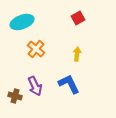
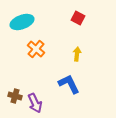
red square: rotated 32 degrees counterclockwise
purple arrow: moved 17 px down
